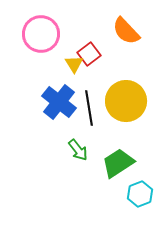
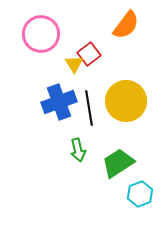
orange semicircle: moved 6 px up; rotated 100 degrees counterclockwise
blue cross: rotated 32 degrees clockwise
green arrow: rotated 25 degrees clockwise
